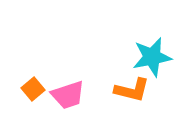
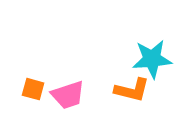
cyan star: moved 2 px down; rotated 6 degrees clockwise
orange square: rotated 35 degrees counterclockwise
